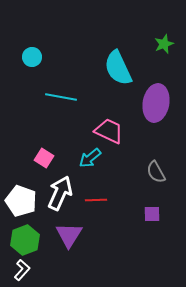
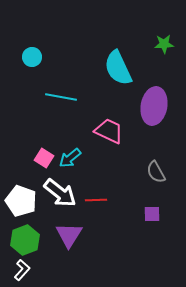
green star: rotated 18 degrees clockwise
purple ellipse: moved 2 px left, 3 px down
cyan arrow: moved 20 px left
white arrow: rotated 104 degrees clockwise
